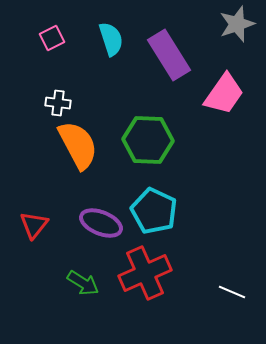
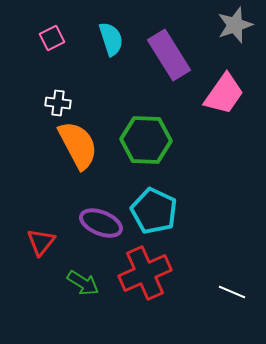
gray star: moved 2 px left, 1 px down
green hexagon: moved 2 px left
red triangle: moved 7 px right, 17 px down
